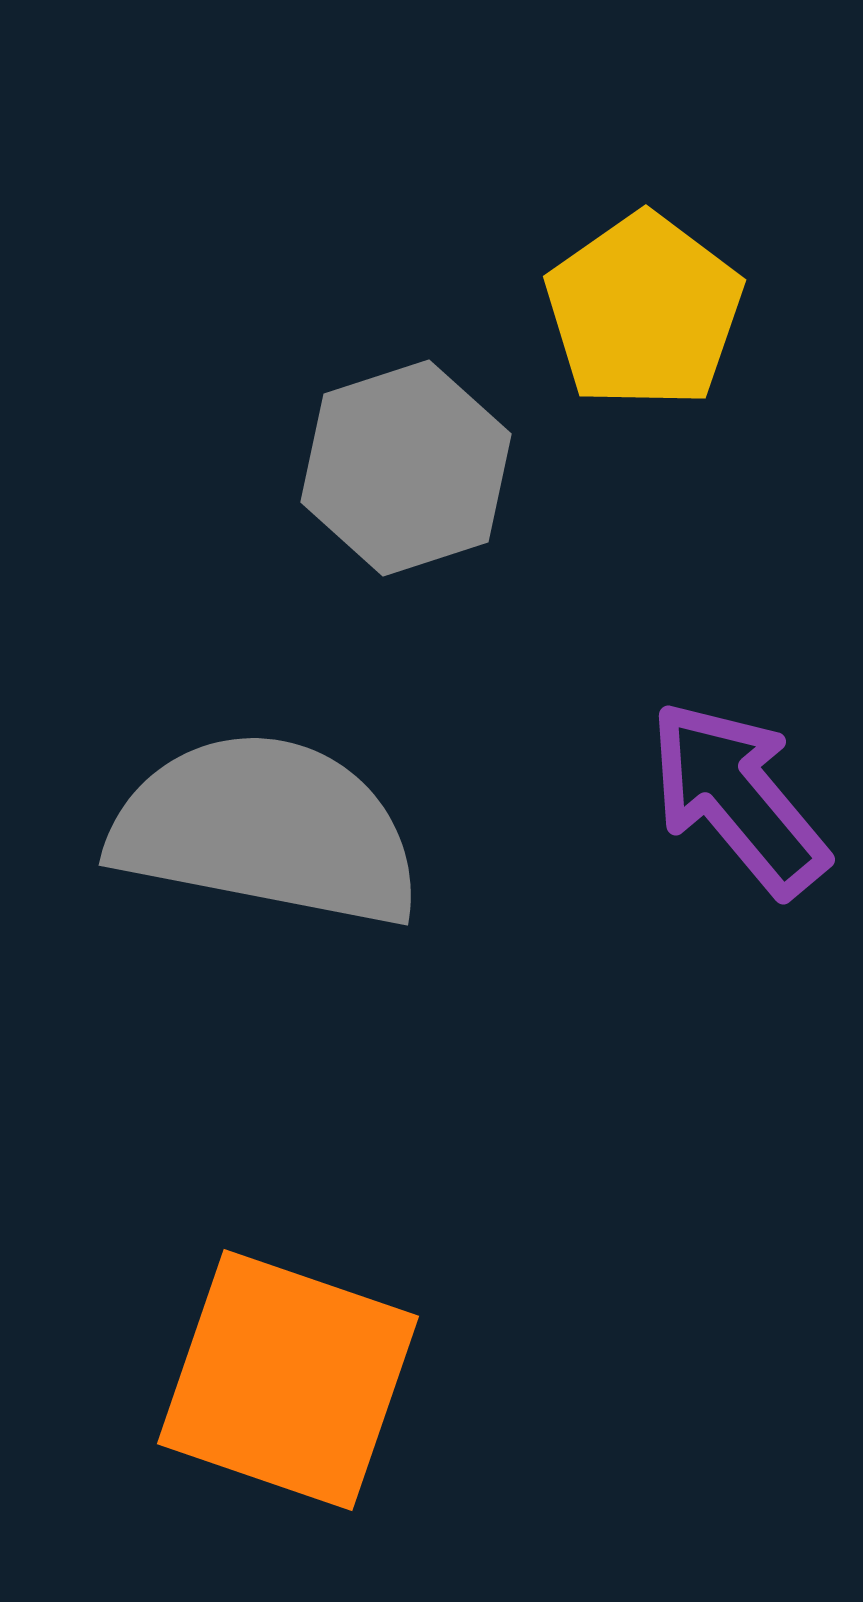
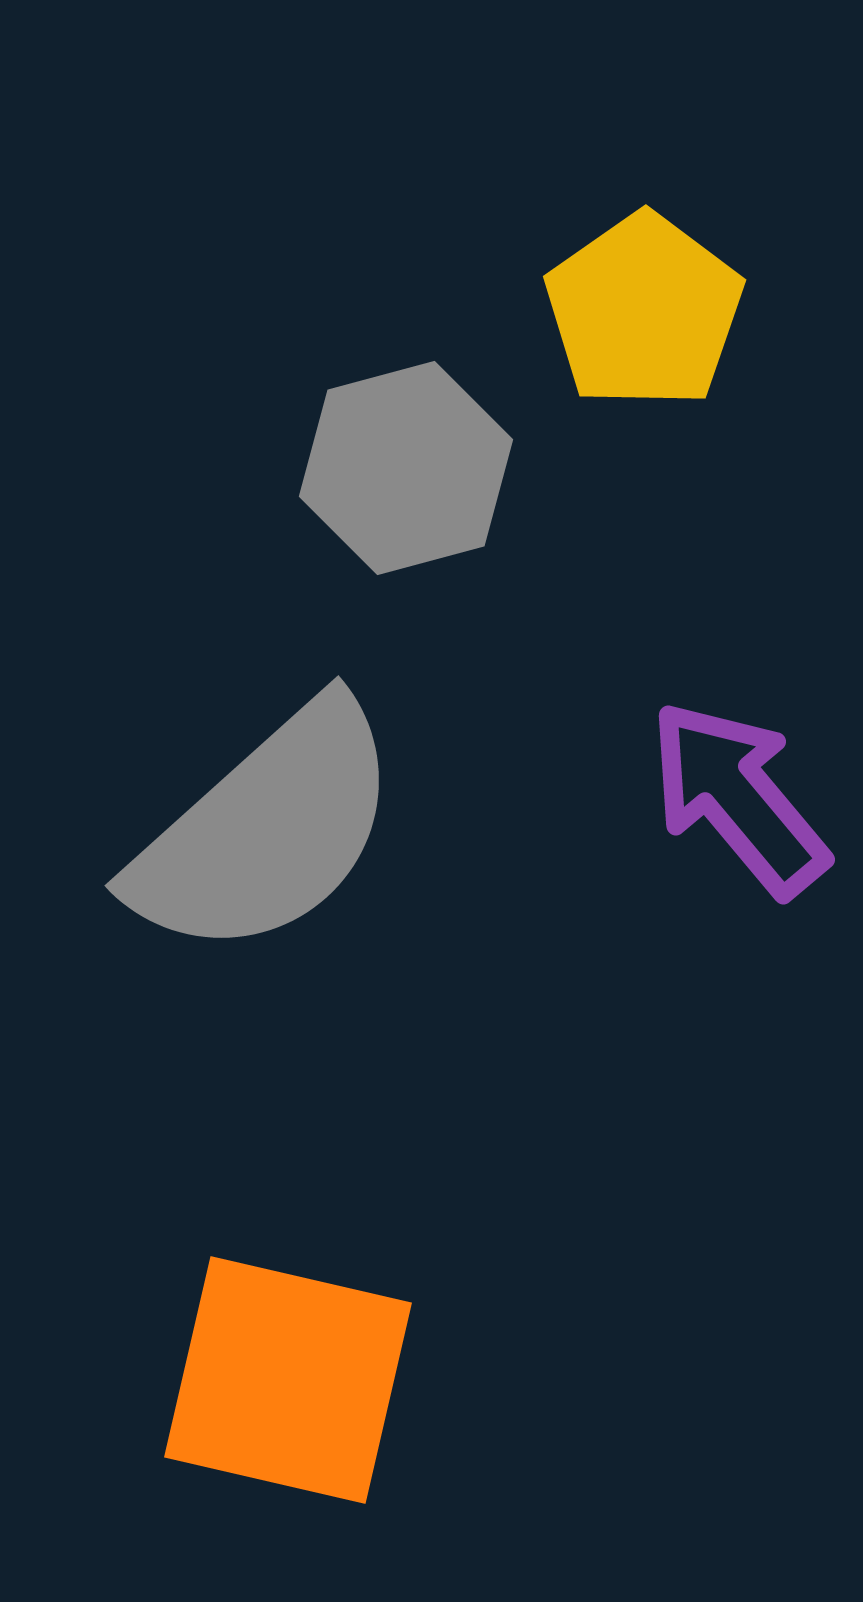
gray hexagon: rotated 3 degrees clockwise
gray semicircle: rotated 127 degrees clockwise
orange square: rotated 6 degrees counterclockwise
